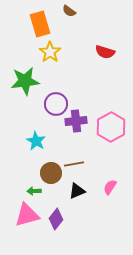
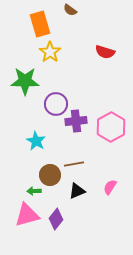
brown semicircle: moved 1 px right, 1 px up
green star: rotated 8 degrees clockwise
brown circle: moved 1 px left, 2 px down
